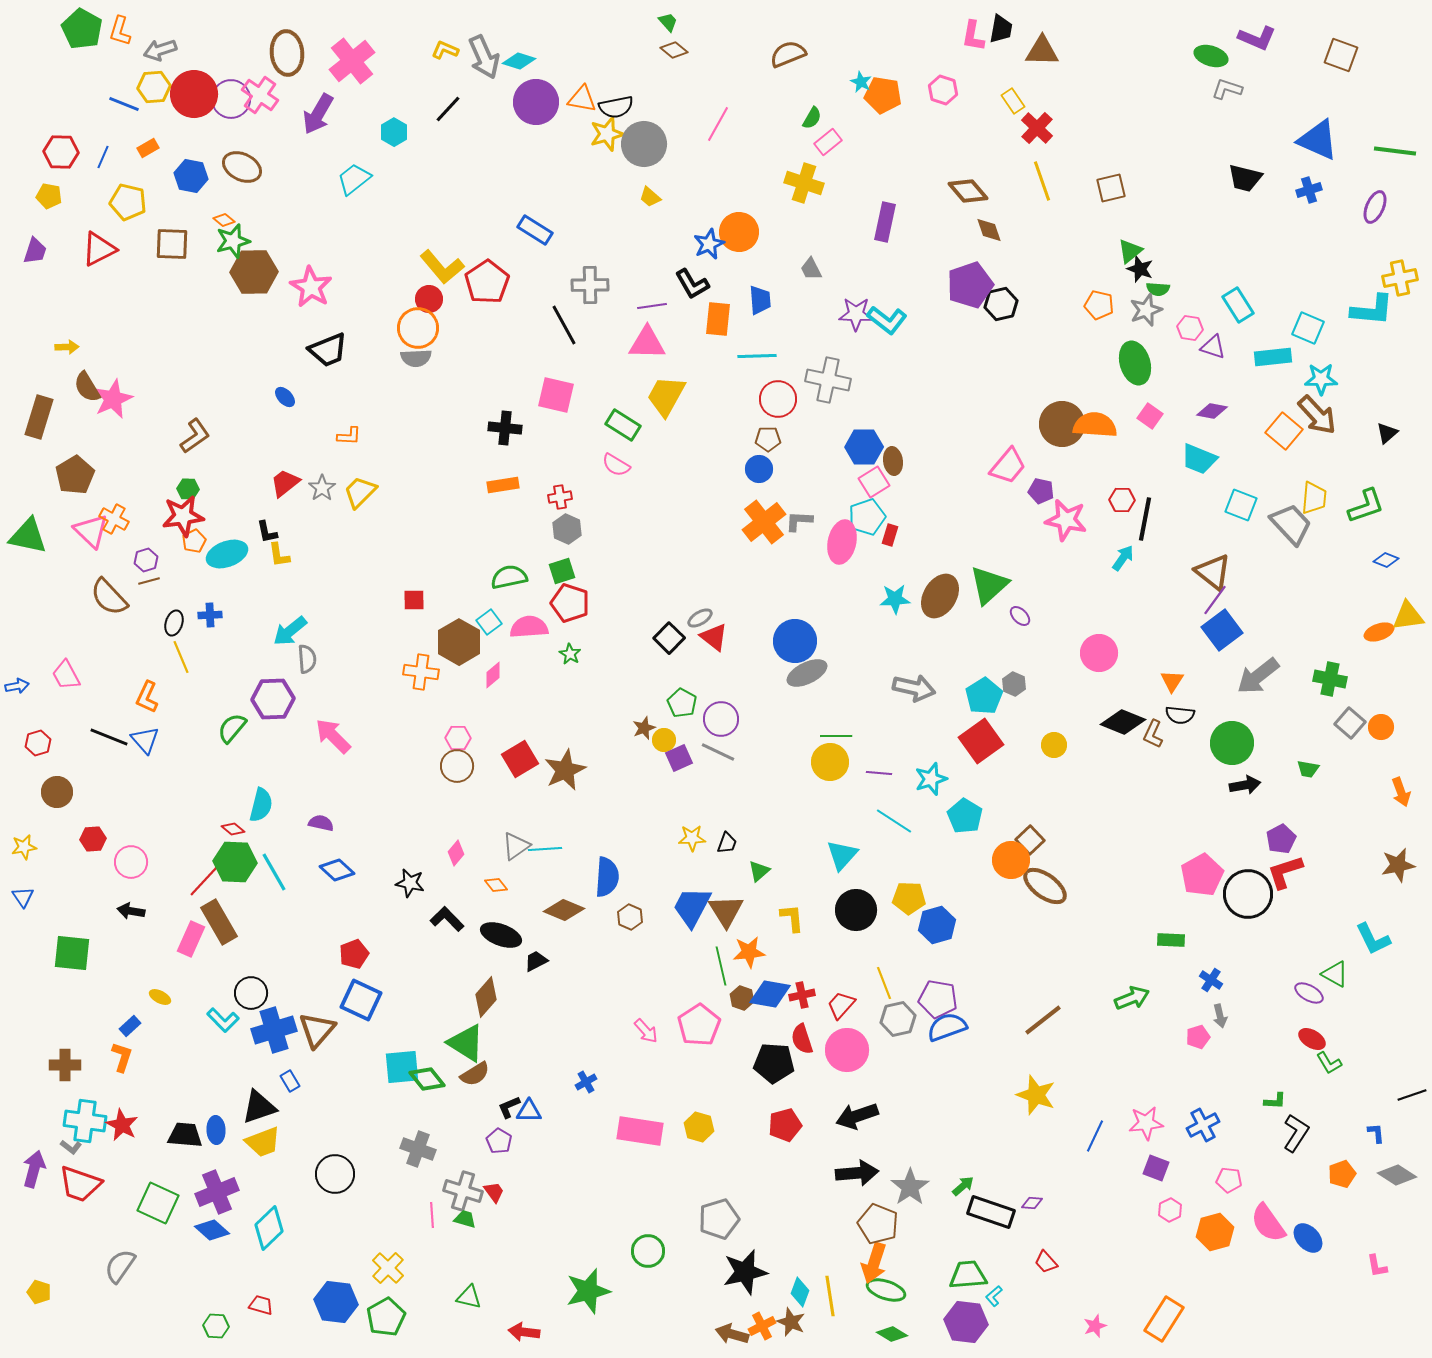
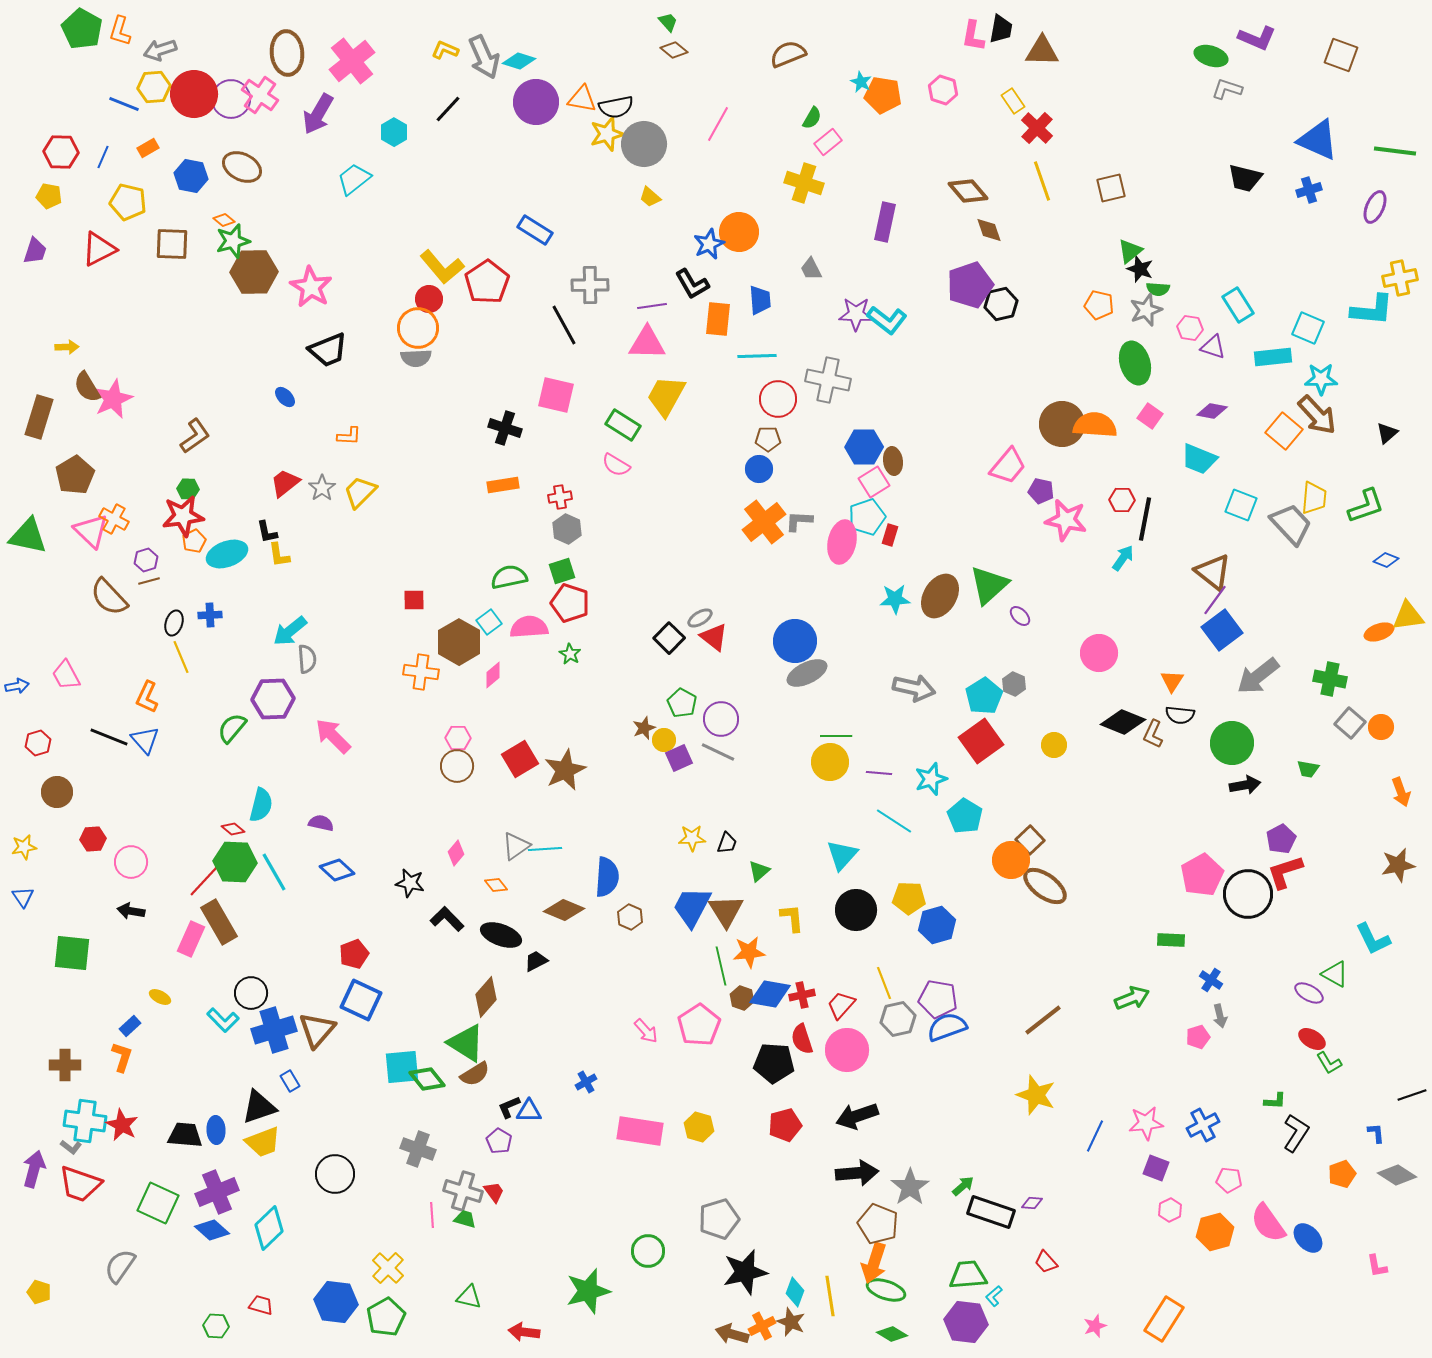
black cross at (505, 428): rotated 12 degrees clockwise
cyan diamond at (800, 1292): moved 5 px left
